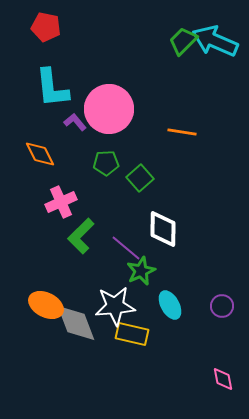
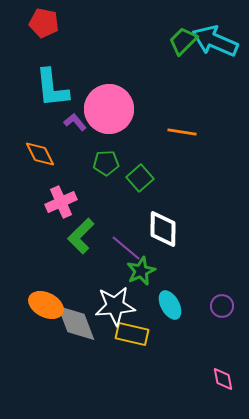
red pentagon: moved 2 px left, 4 px up
